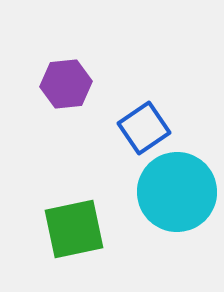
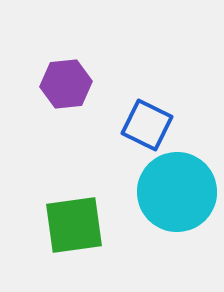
blue square: moved 3 px right, 3 px up; rotated 30 degrees counterclockwise
green square: moved 4 px up; rotated 4 degrees clockwise
